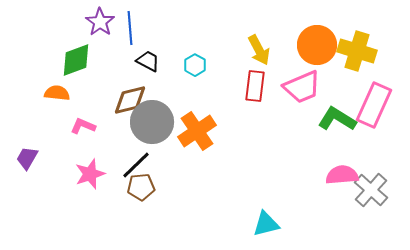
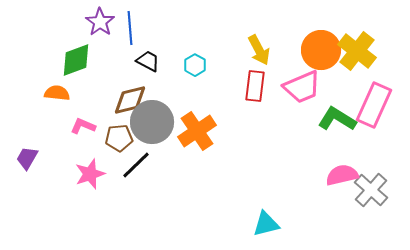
orange circle: moved 4 px right, 5 px down
yellow cross: rotated 21 degrees clockwise
pink semicircle: rotated 8 degrees counterclockwise
brown pentagon: moved 22 px left, 49 px up
